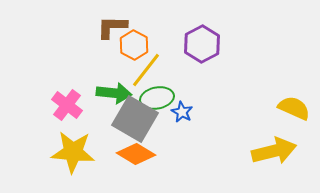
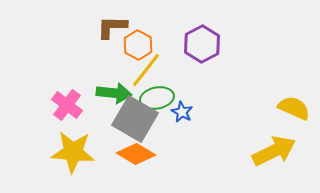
orange hexagon: moved 4 px right
yellow arrow: rotated 12 degrees counterclockwise
